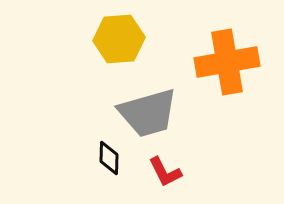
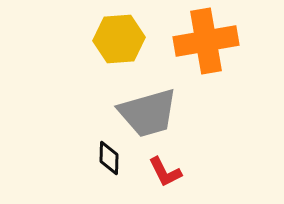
orange cross: moved 21 px left, 21 px up
